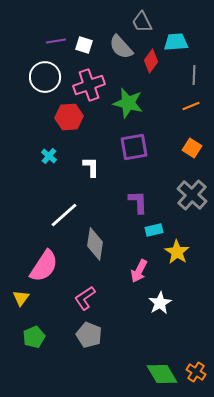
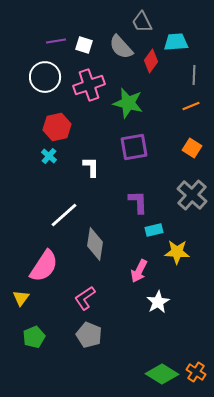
red hexagon: moved 12 px left, 10 px down; rotated 8 degrees counterclockwise
yellow star: rotated 30 degrees counterclockwise
white star: moved 2 px left, 1 px up
green diamond: rotated 28 degrees counterclockwise
